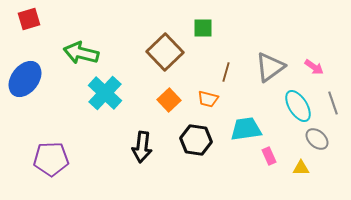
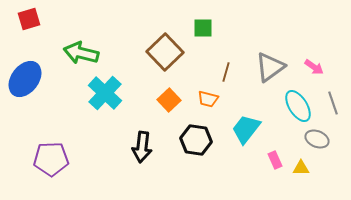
cyan trapezoid: rotated 44 degrees counterclockwise
gray ellipse: rotated 20 degrees counterclockwise
pink rectangle: moved 6 px right, 4 px down
